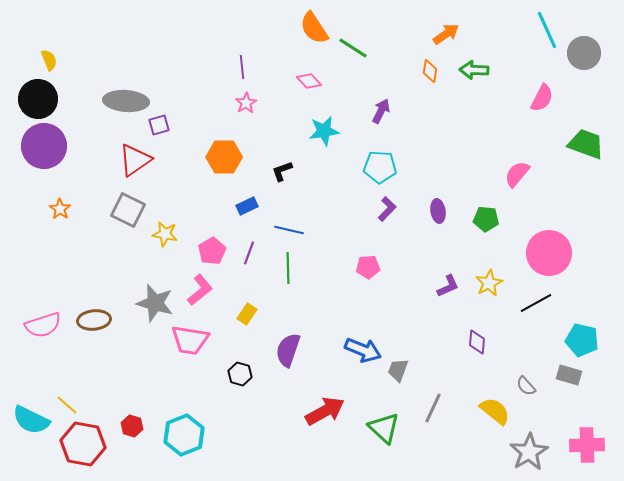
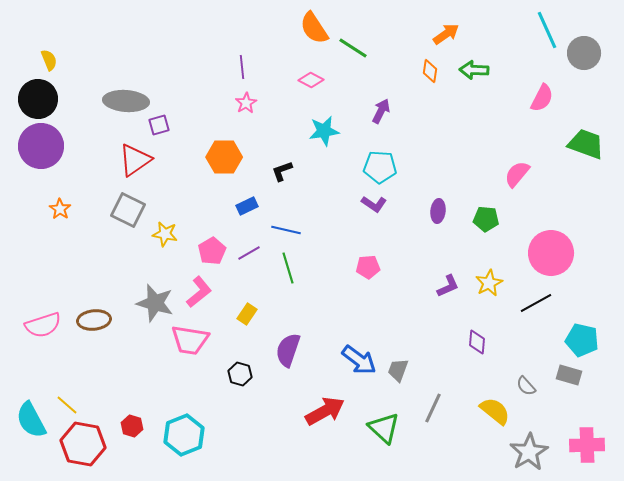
pink diamond at (309, 81): moved 2 px right, 1 px up; rotated 20 degrees counterclockwise
purple circle at (44, 146): moved 3 px left
purple L-shape at (387, 209): moved 13 px left, 5 px up; rotated 80 degrees clockwise
purple ellipse at (438, 211): rotated 15 degrees clockwise
blue line at (289, 230): moved 3 px left
purple line at (249, 253): rotated 40 degrees clockwise
pink circle at (549, 253): moved 2 px right
green line at (288, 268): rotated 16 degrees counterclockwise
pink L-shape at (200, 290): moved 1 px left, 2 px down
blue arrow at (363, 350): moved 4 px left, 10 px down; rotated 15 degrees clockwise
cyan semicircle at (31, 420): rotated 36 degrees clockwise
